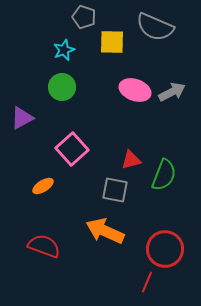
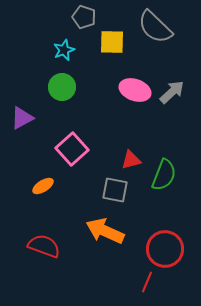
gray semicircle: rotated 21 degrees clockwise
gray arrow: rotated 16 degrees counterclockwise
